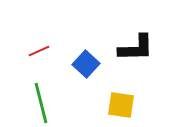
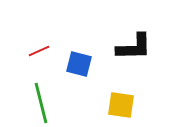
black L-shape: moved 2 px left, 1 px up
blue square: moved 7 px left; rotated 28 degrees counterclockwise
